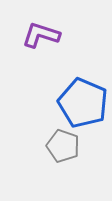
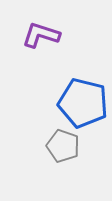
blue pentagon: rotated 9 degrees counterclockwise
